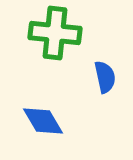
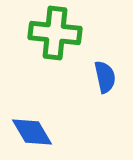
blue diamond: moved 11 px left, 11 px down
